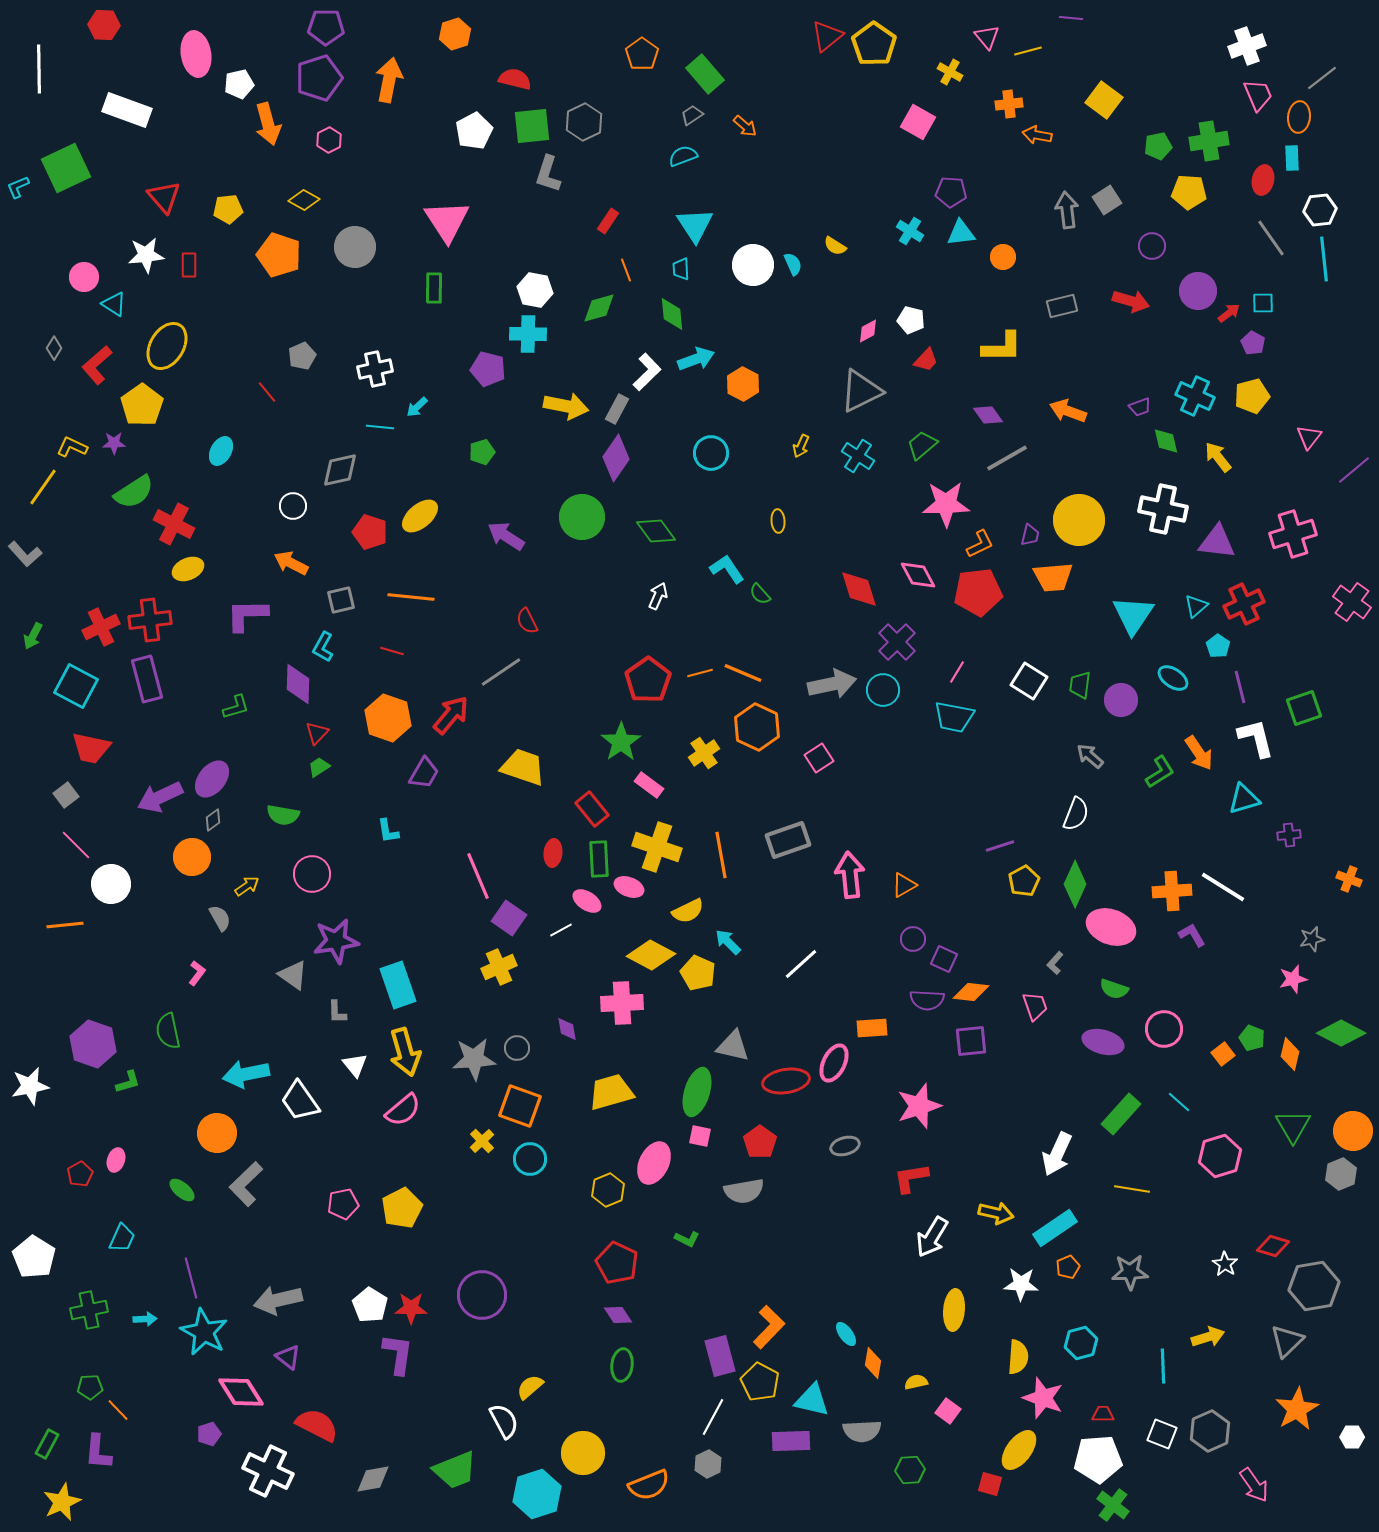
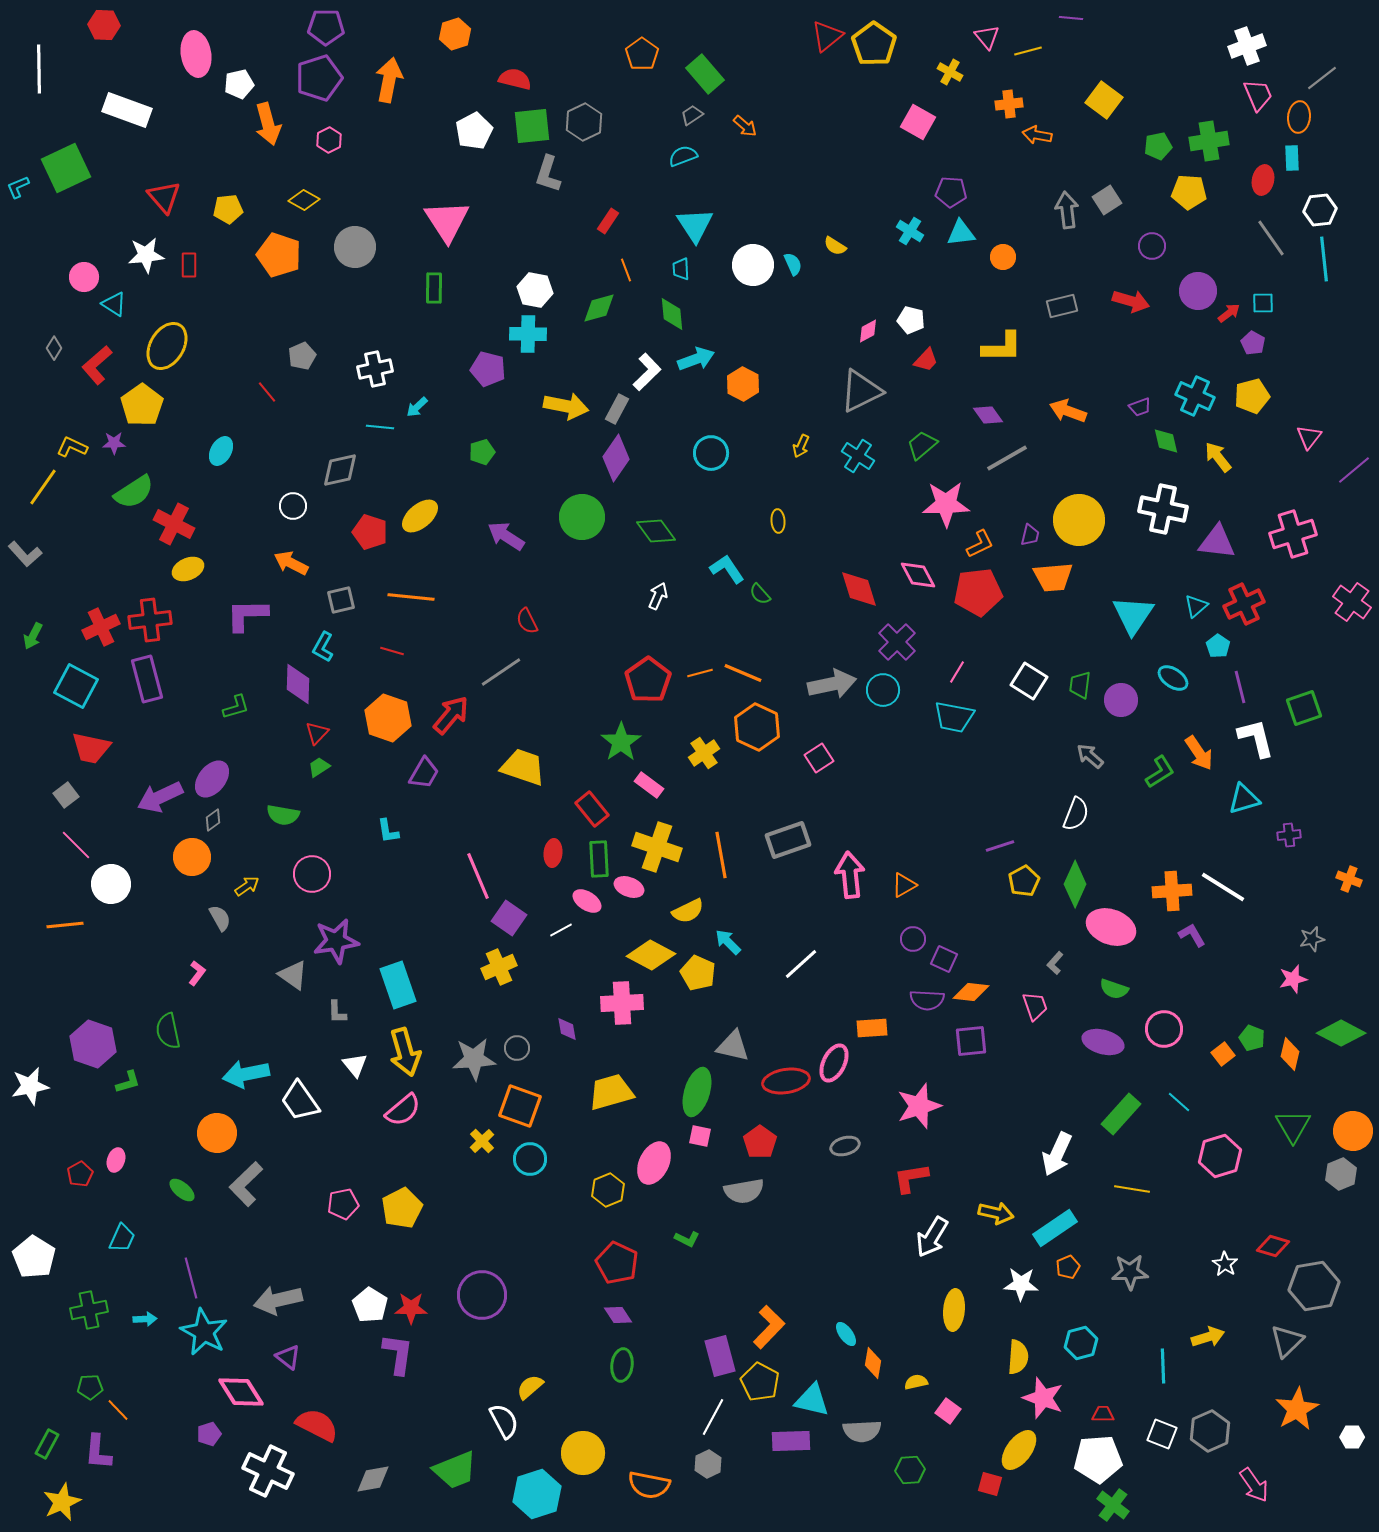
orange semicircle at (649, 1485): rotated 33 degrees clockwise
